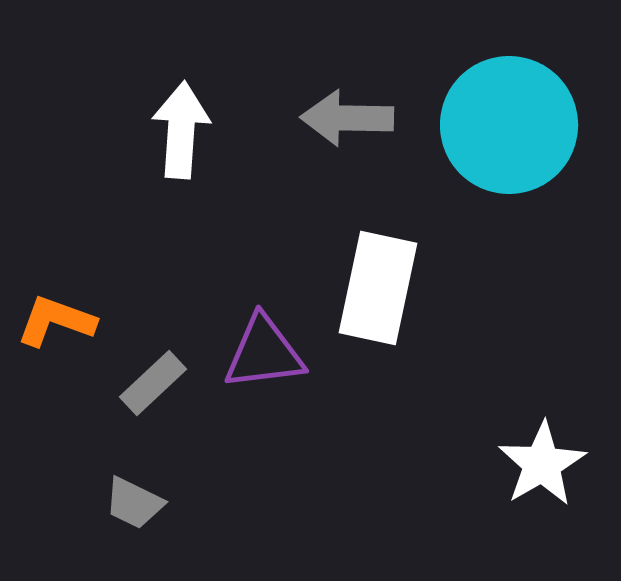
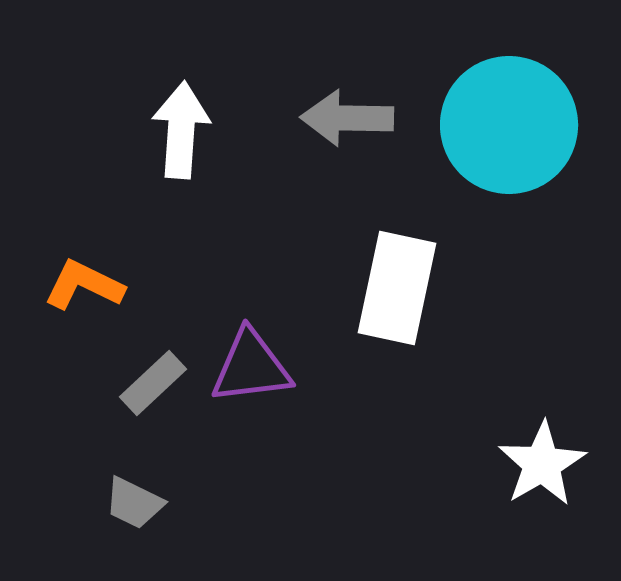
white rectangle: moved 19 px right
orange L-shape: moved 28 px right, 36 px up; rotated 6 degrees clockwise
purple triangle: moved 13 px left, 14 px down
